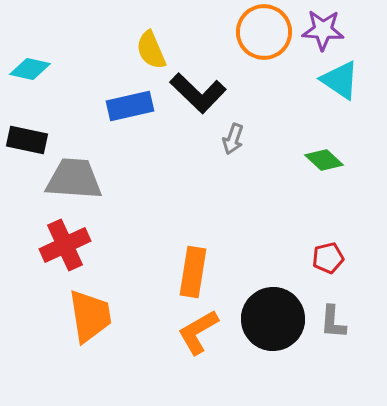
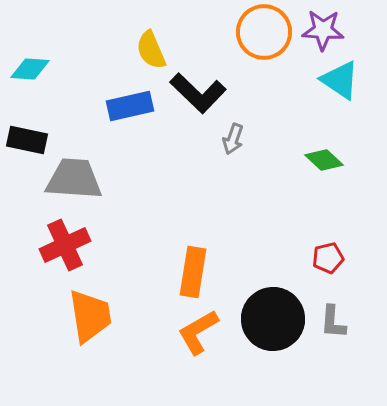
cyan diamond: rotated 9 degrees counterclockwise
